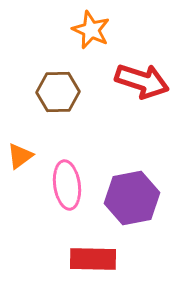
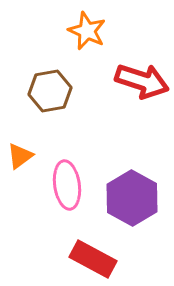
orange star: moved 4 px left, 1 px down
brown hexagon: moved 8 px left, 1 px up; rotated 9 degrees counterclockwise
purple hexagon: rotated 20 degrees counterclockwise
red rectangle: rotated 27 degrees clockwise
